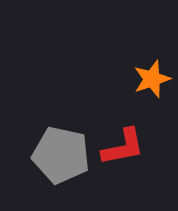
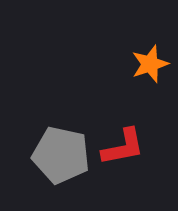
orange star: moved 2 px left, 15 px up
